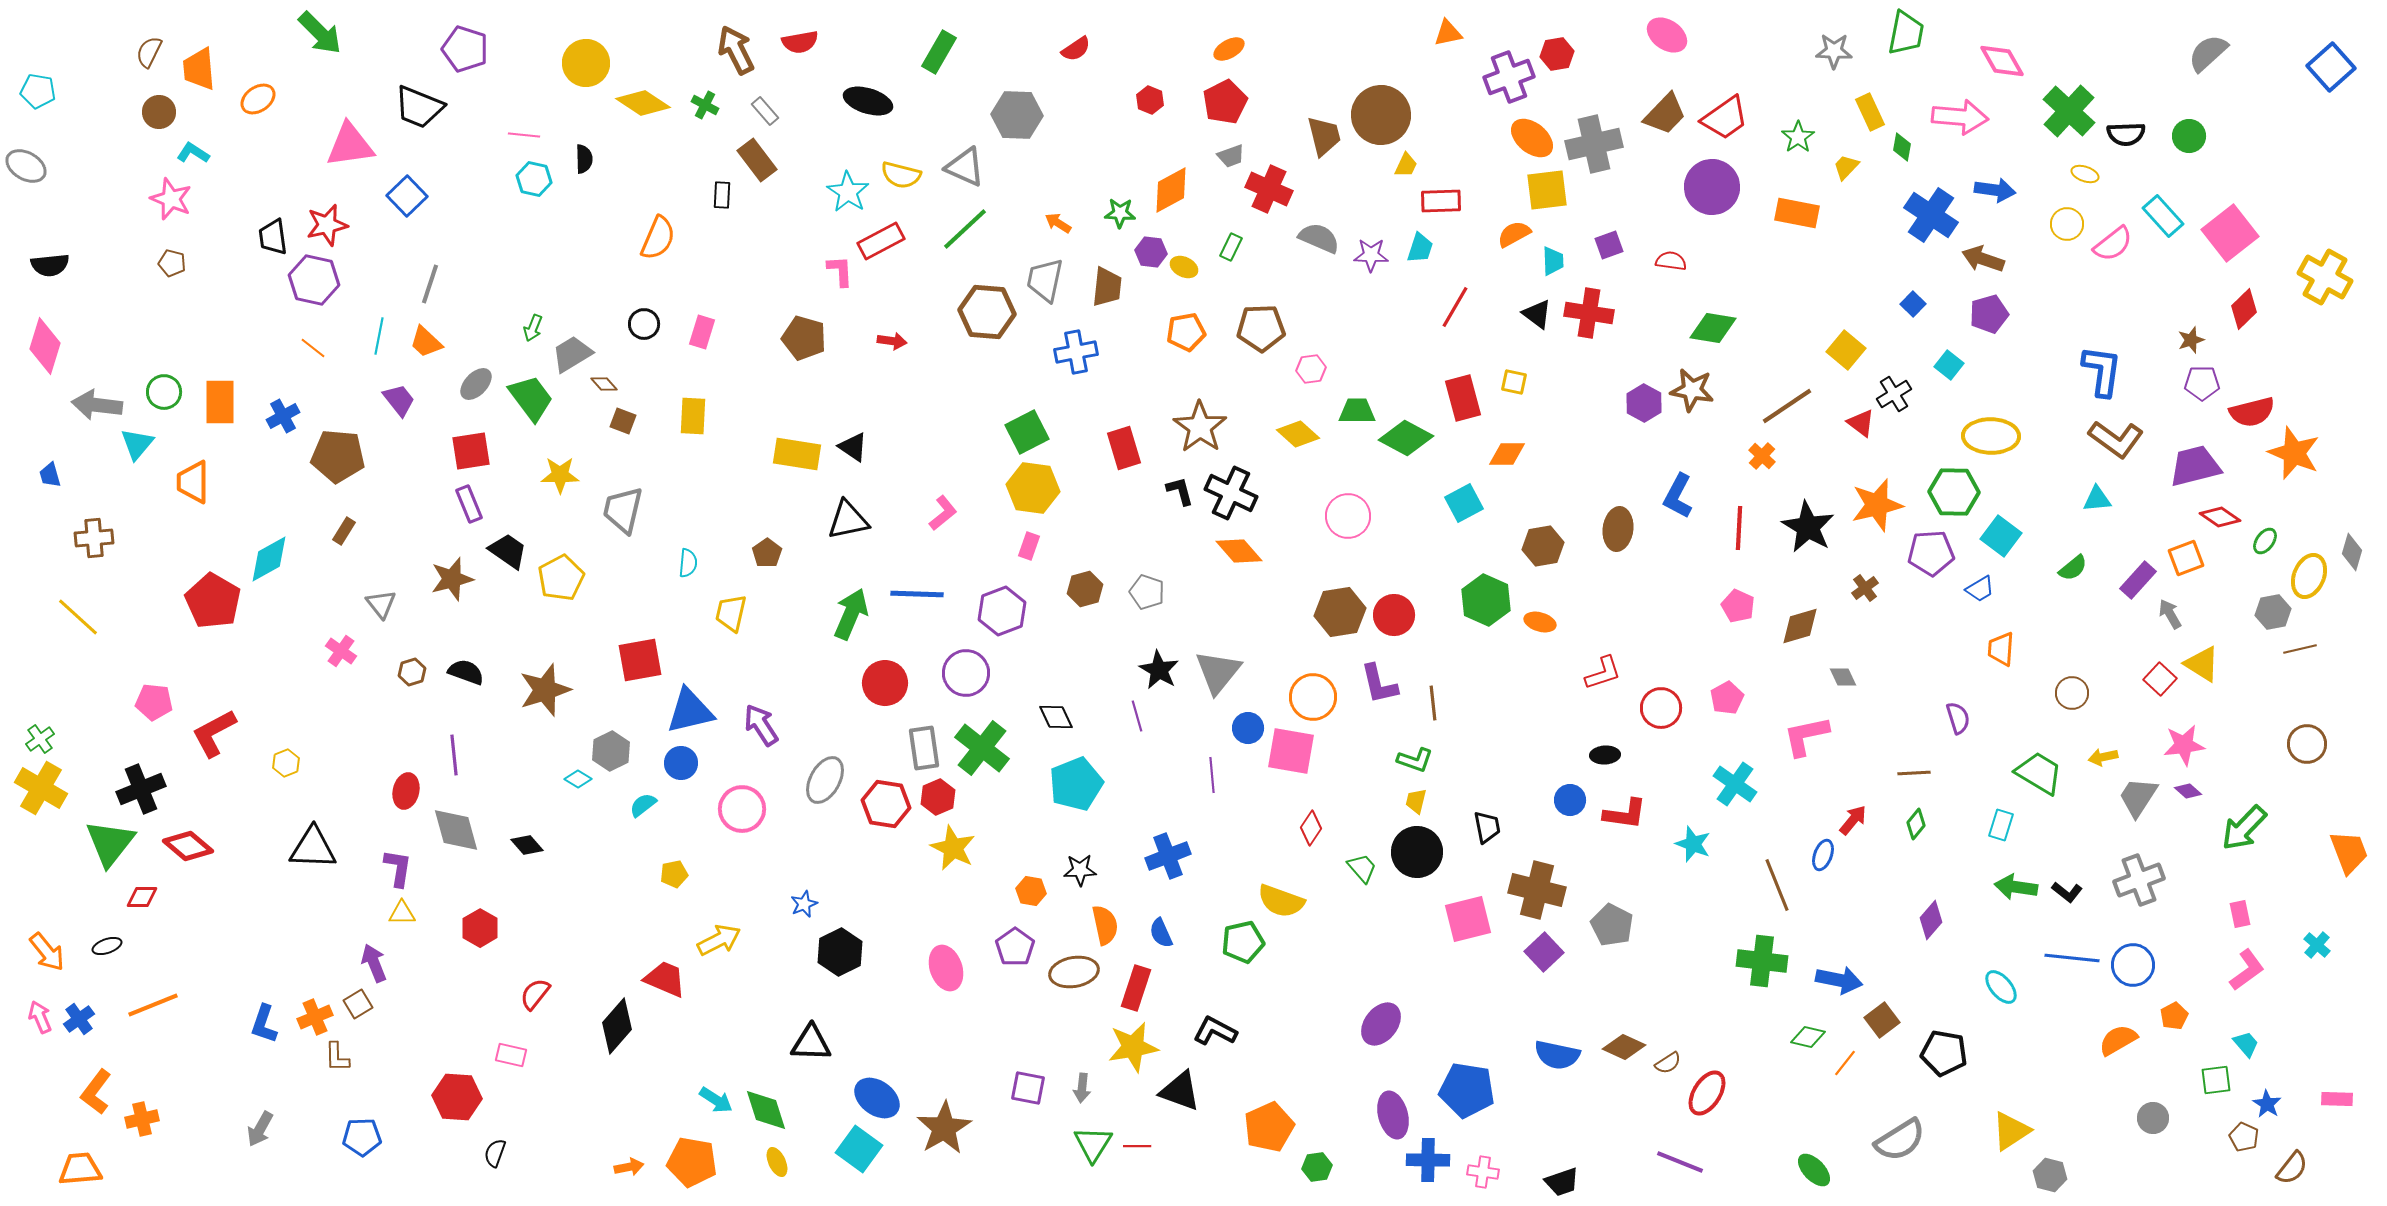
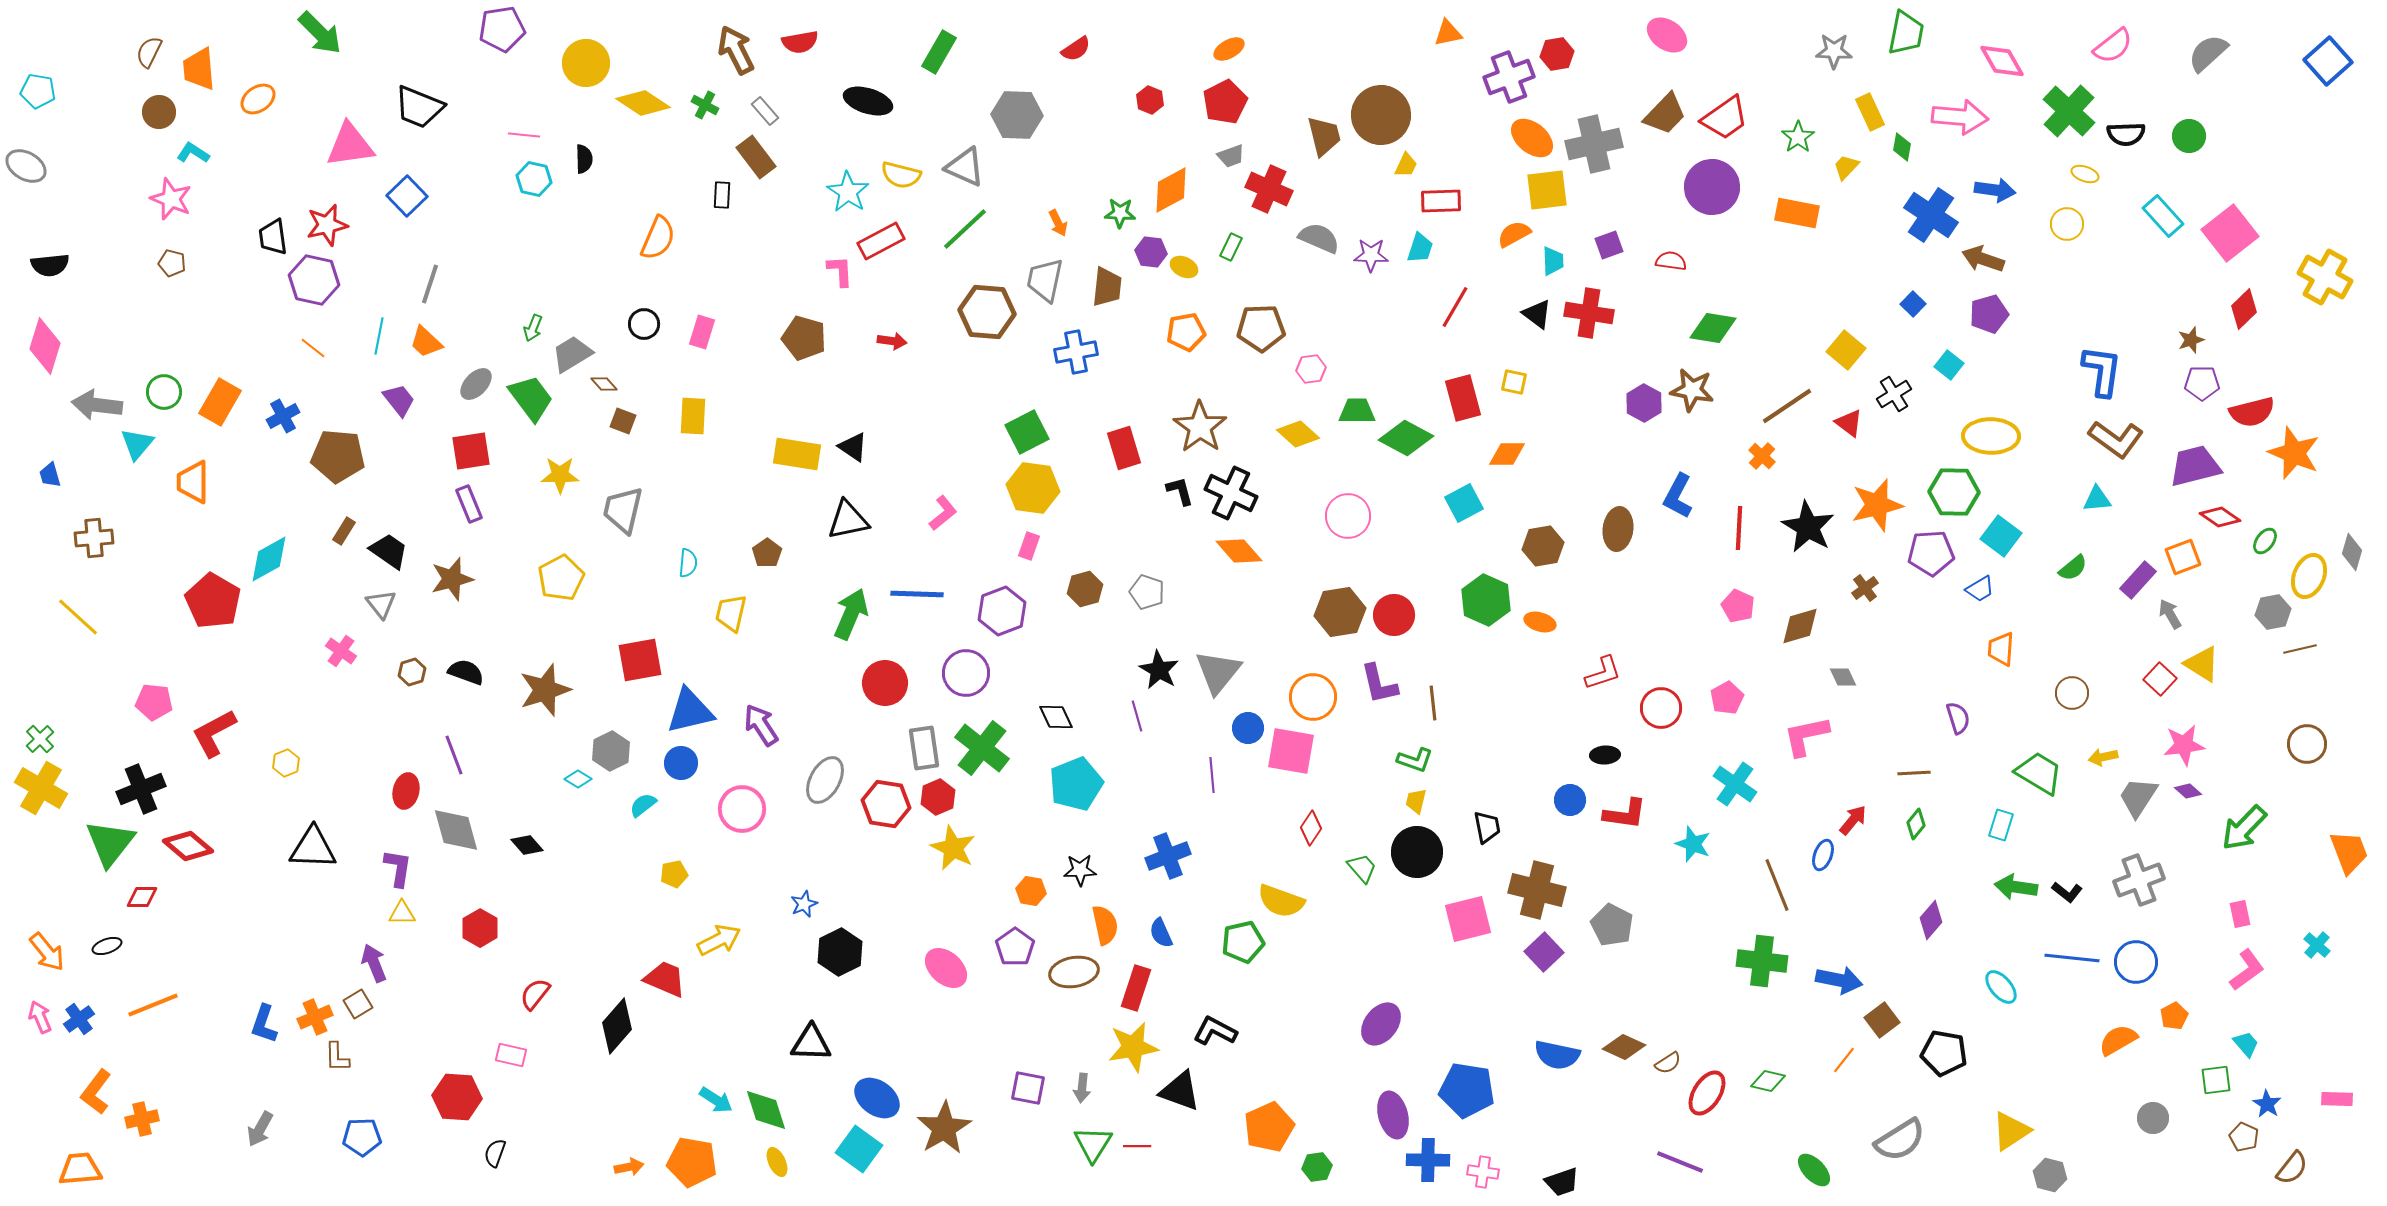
purple pentagon at (465, 49): moved 37 px right, 20 px up; rotated 27 degrees counterclockwise
blue square at (2331, 67): moved 3 px left, 6 px up
brown rectangle at (757, 160): moved 1 px left, 3 px up
orange arrow at (1058, 223): rotated 148 degrees counterclockwise
pink semicircle at (2113, 244): moved 198 px up
orange rectangle at (220, 402): rotated 30 degrees clockwise
red triangle at (1861, 423): moved 12 px left
black trapezoid at (508, 551): moved 119 px left
orange square at (2186, 558): moved 3 px left, 1 px up
green cross at (40, 739): rotated 8 degrees counterclockwise
purple line at (454, 755): rotated 15 degrees counterclockwise
blue circle at (2133, 965): moved 3 px right, 3 px up
pink ellipse at (946, 968): rotated 30 degrees counterclockwise
green diamond at (1808, 1037): moved 40 px left, 44 px down
orange line at (1845, 1063): moved 1 px left, 3 px up
